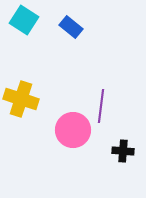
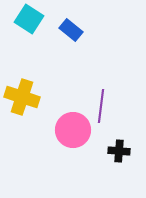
cyan square: moved 5 px right, 1 px up
blue rectangle: moved 3 px down
yellow cross: moved 1 px right, 2 px up
black cross: moved 4 px left
